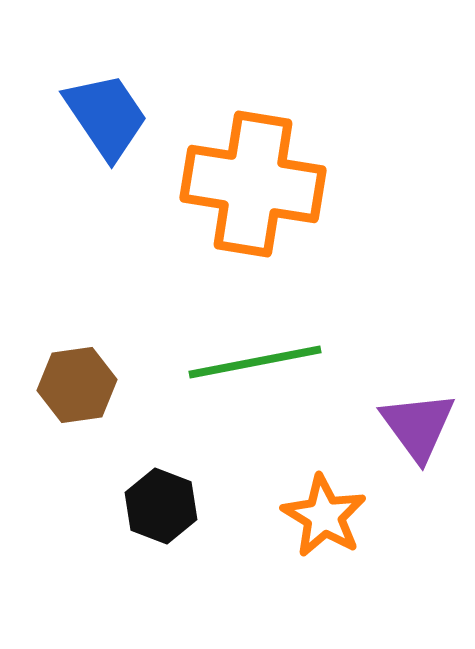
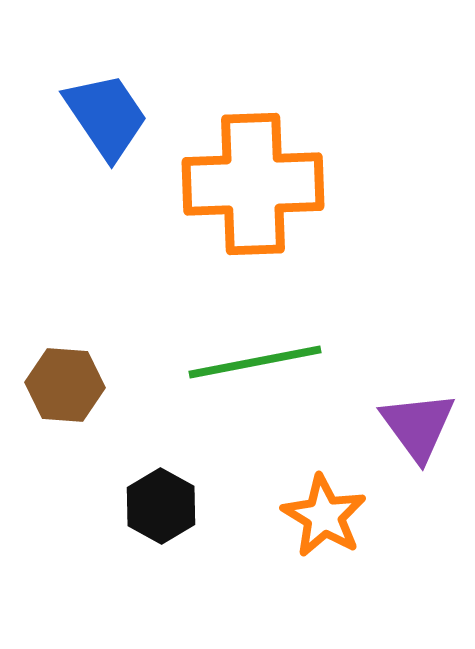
orange cross: rotated 11 degrees counterclockwise
brown hexagon: moved 12 px left; rotated 12 degrees clockwise
black hexagon: rotated 8 degrees clockwise
